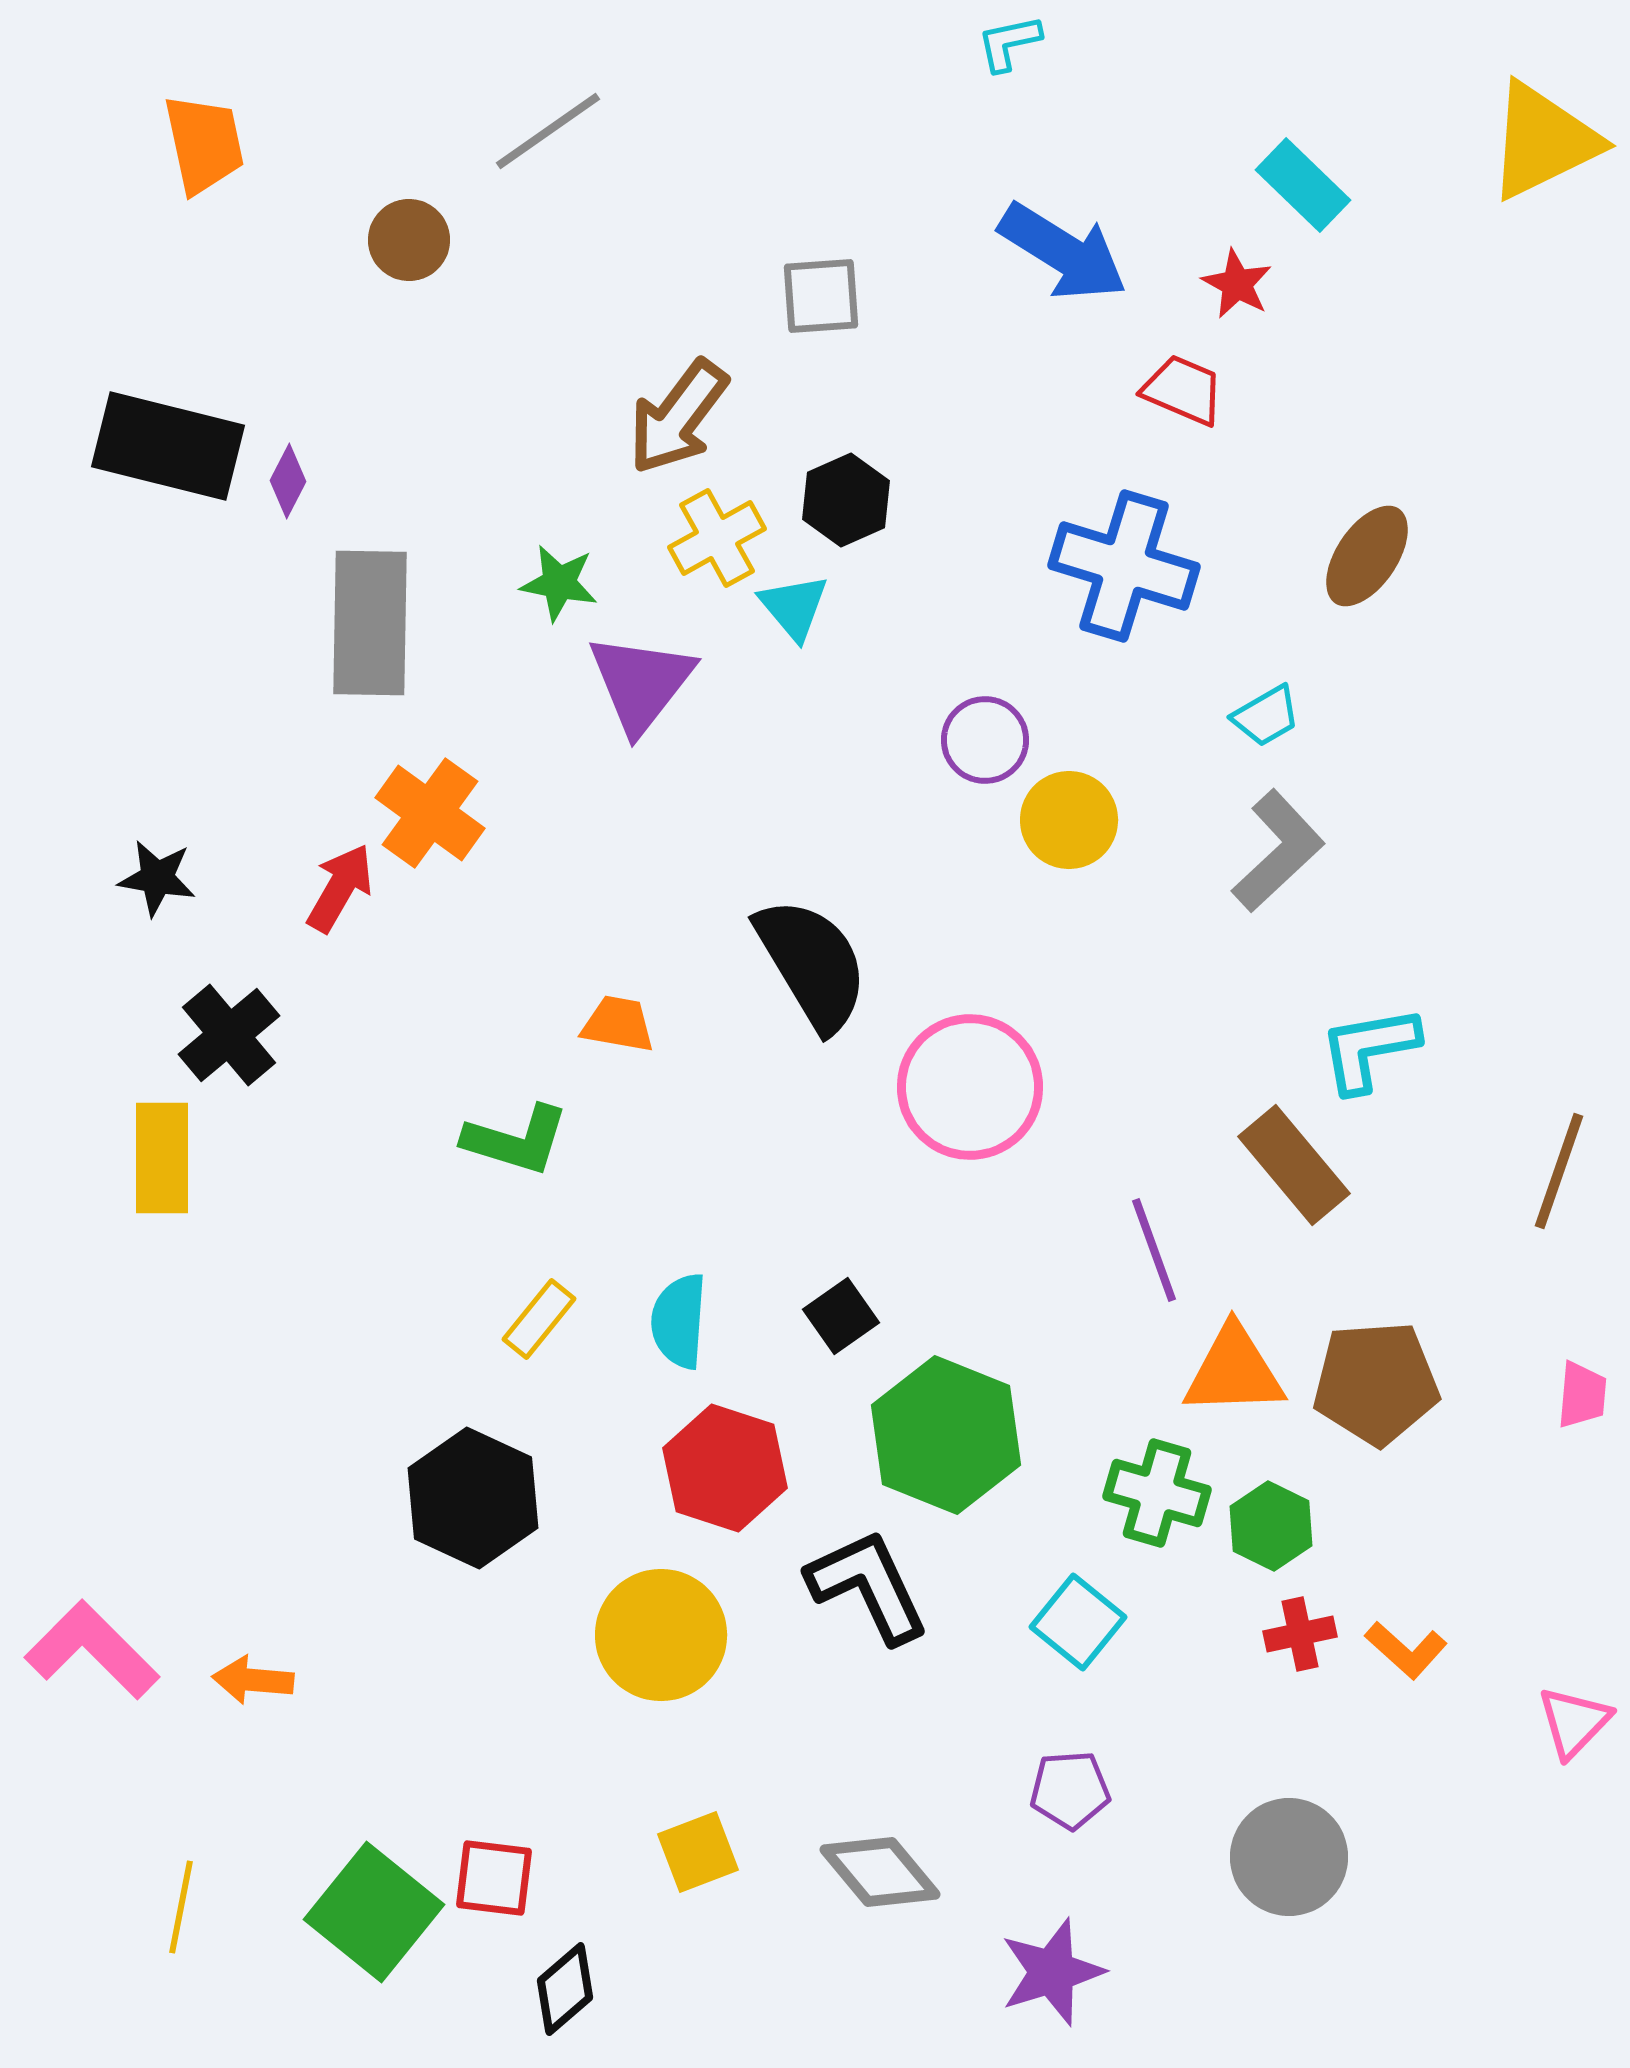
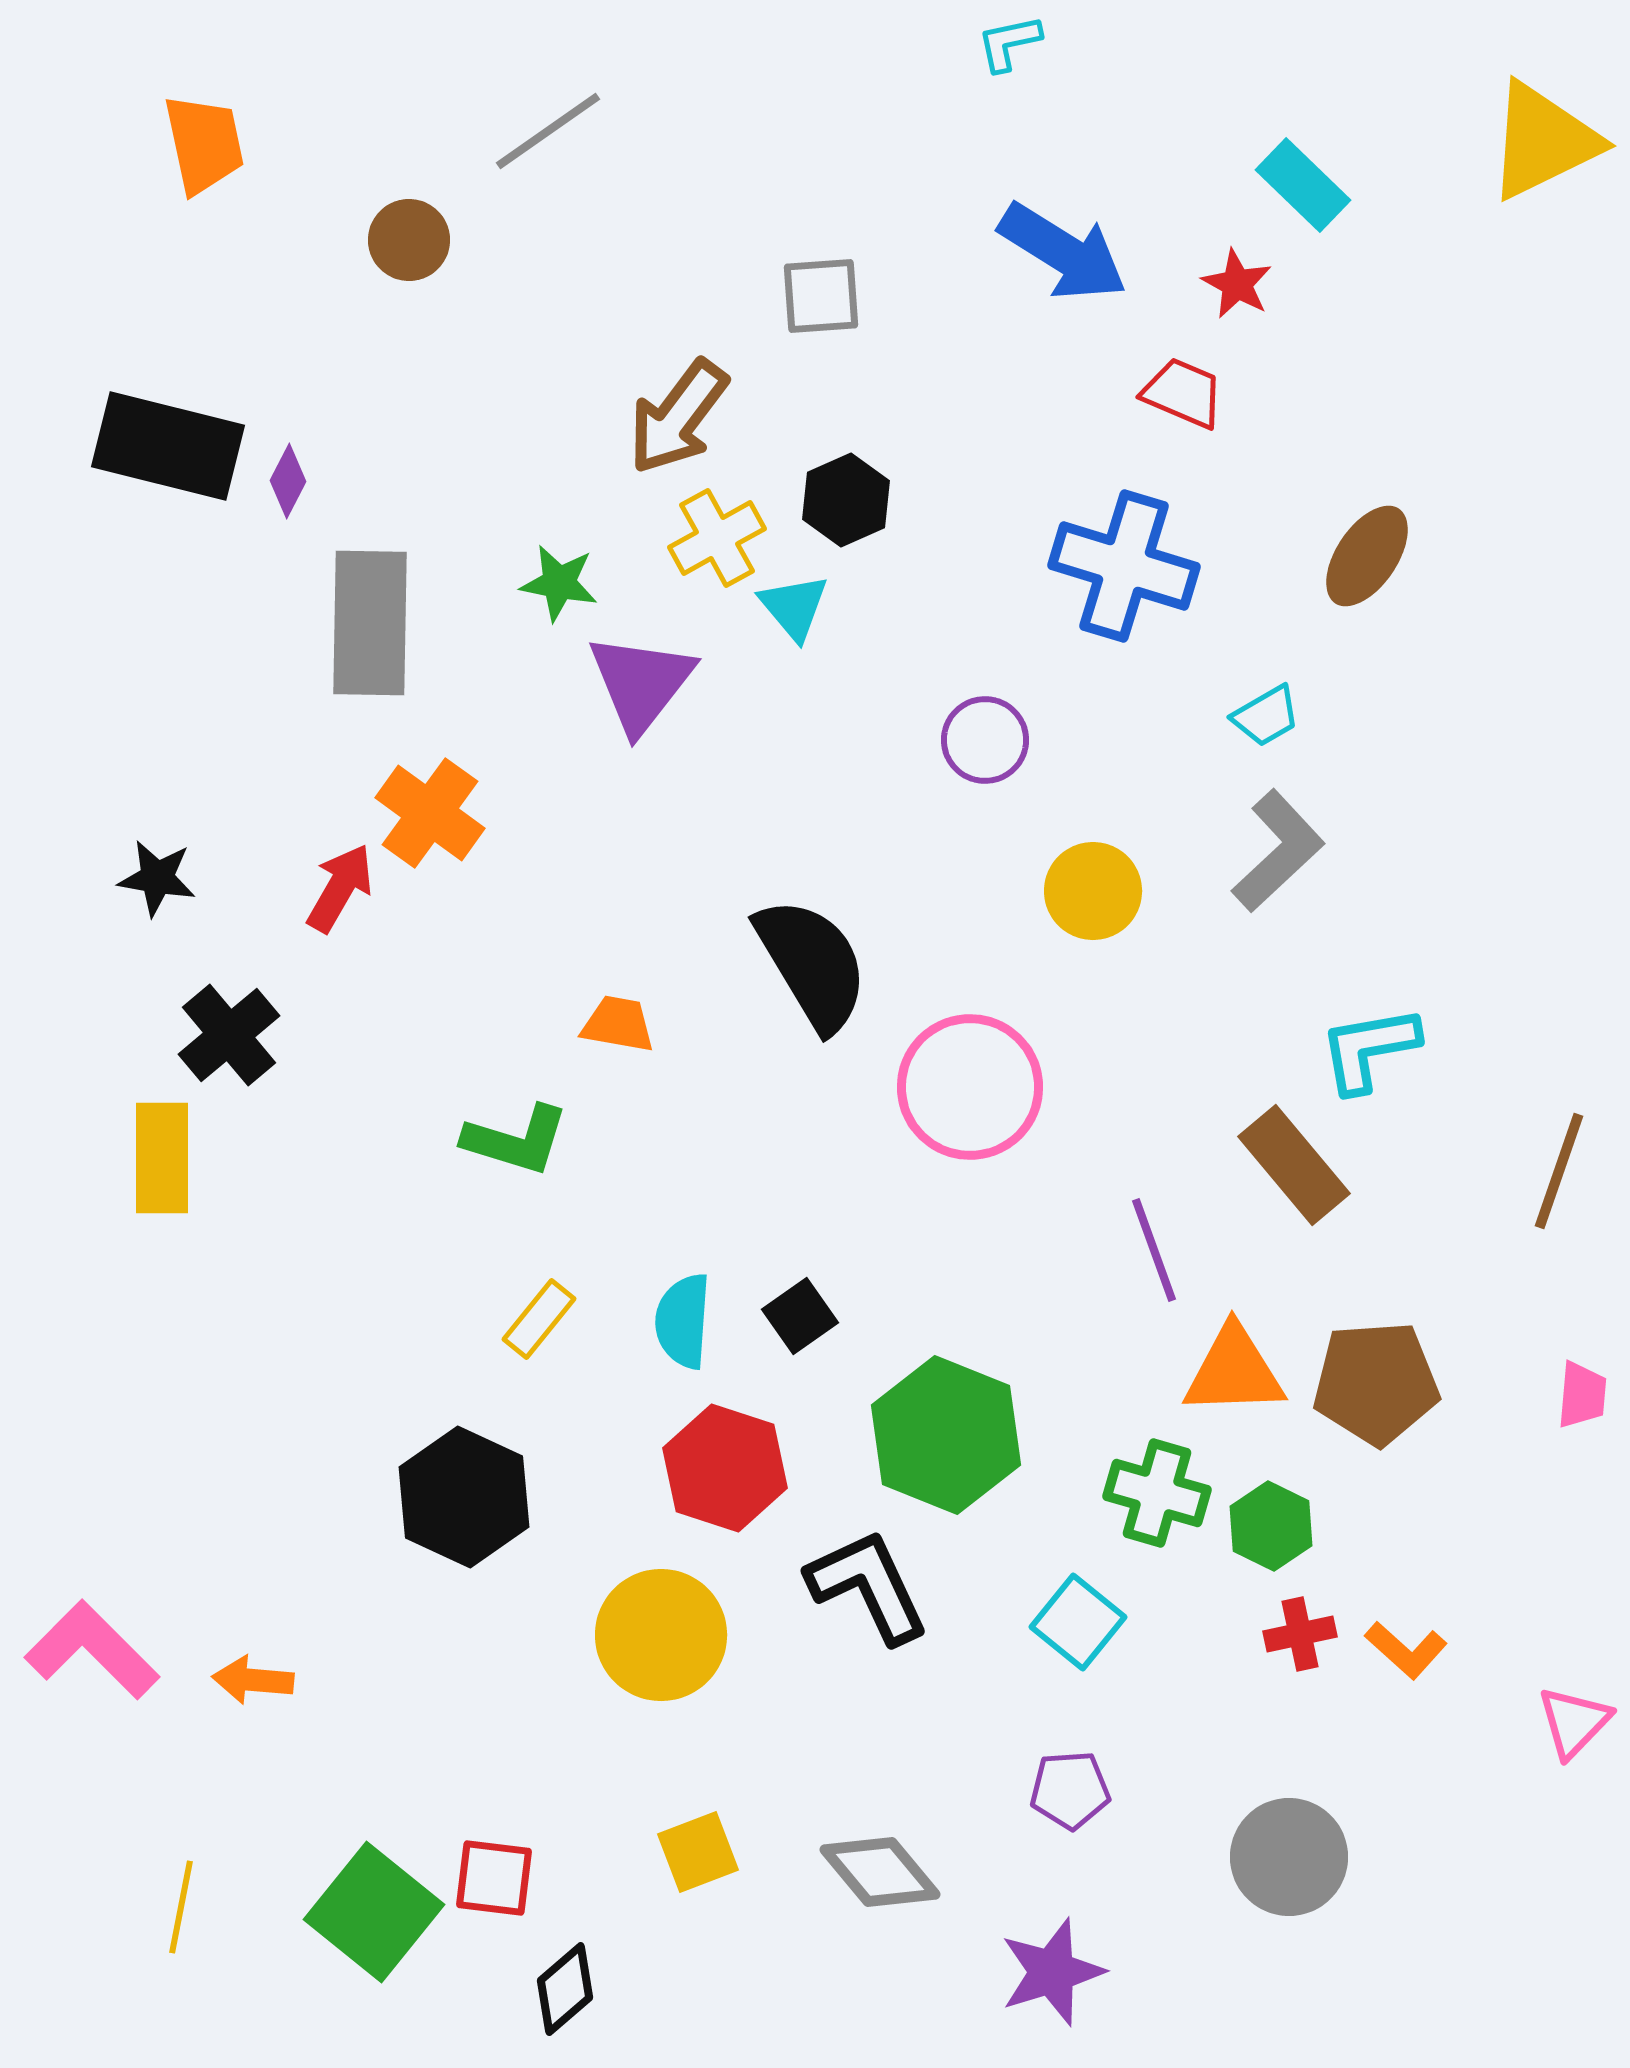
red trapezoid at (1183, 390): moved 3 px down
yellow circle at (1069, 820): moved 24 px right, 71 px down
black square at (841, 1316): moved 41 px left
cyan semicircle at (679, 1321): moved 4 px right
black hexagon at (473, 1498): moved 9 px left, 1 px up
